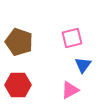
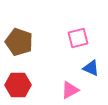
pink square: moved 6 px right
blue triangle: moved 8 px right, 3 px down; rotated 42 degrees counterclockwise
